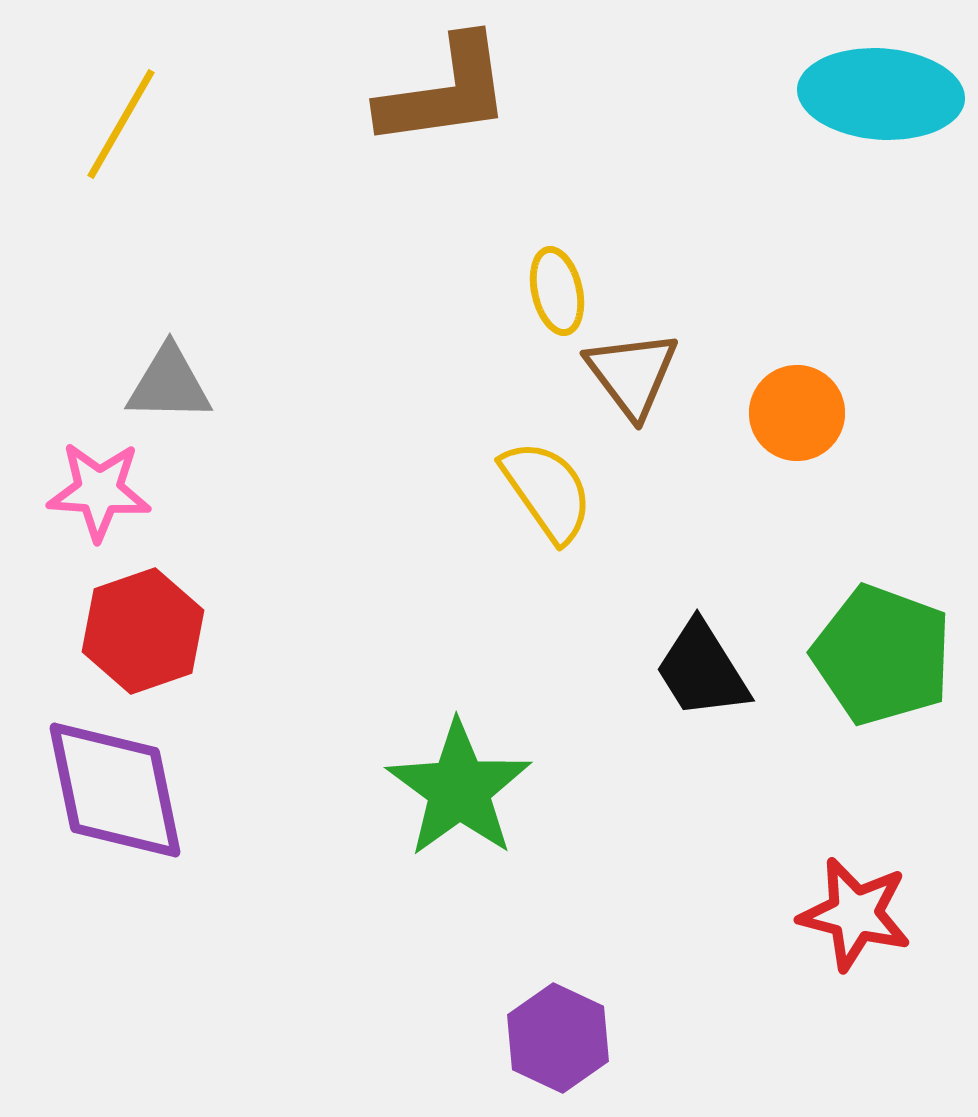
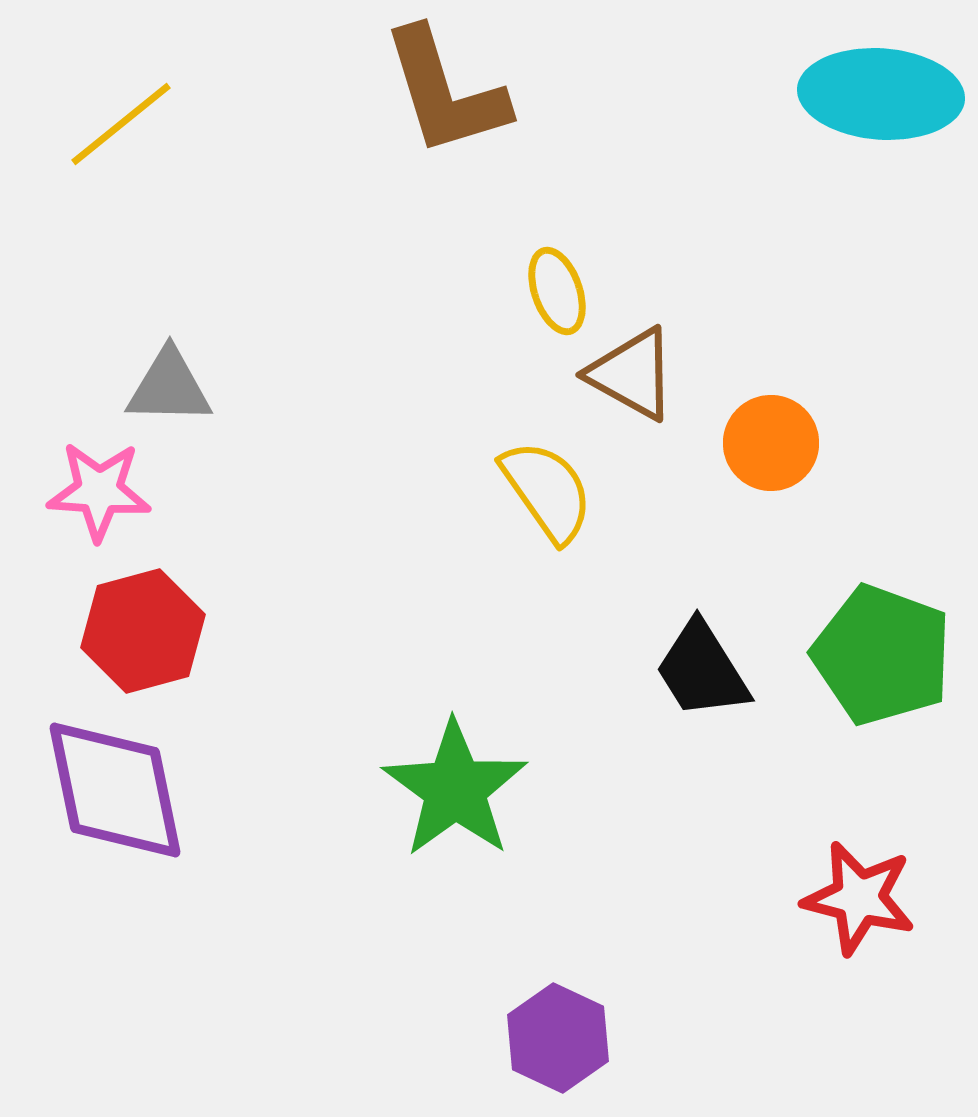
brown L-shape: rotated 81 degrees clockwise
yellow line: rotated 21 degrees clockwise
yellow ellipse: rotated 6 degrees counterclockwise
brown triangle: rotated 24 degrees counterclockwise
gray triangle: moved 3 px down
orange circle: moved 26 px left, 30 px down
red hexagon: rotated 4 degrees clockwise
green star: moved 4 px left
red star: moved 4 px right, 16 px up
